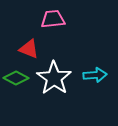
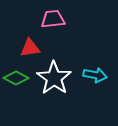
red triangle: moved 1 px right, 1 px up; rotated 30 degrees counterclockwise
cyan arrow: rotated 15 degrees clockwise
